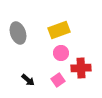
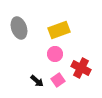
gray ellipse: moved 1 px right, 5 px up
pink circle: moved 6 px left, 1 px down
red cross: rotated 30 degrees clockwise
black arrow: moved 9 px right, 1 px down
